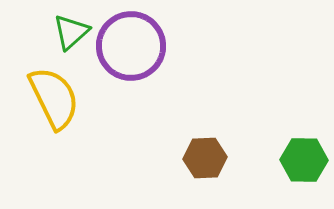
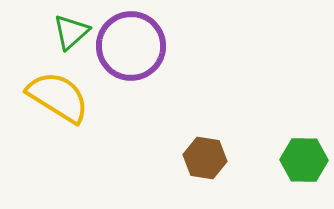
yellow semicircle: moved 4 px right, 1 px up; rotated 32 degrees counterclockwise
brown hexagon: rotated 12 degrees clockwise
